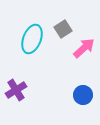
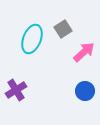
pink arrow: moved 4 px down
blue circle: moved 2 px right, 4 px up
